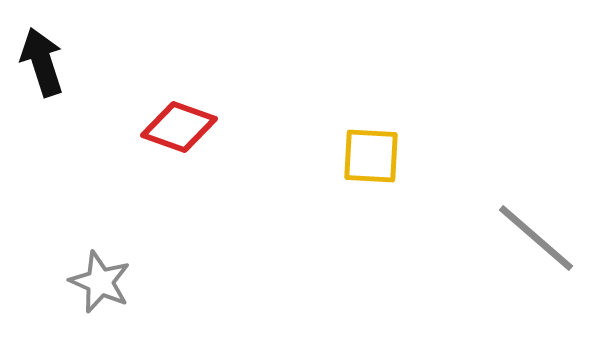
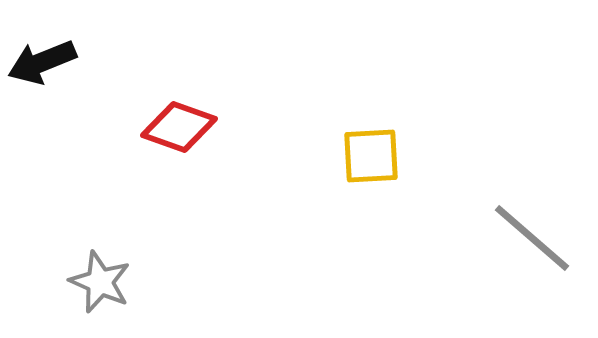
black arrow: rotated 94 degrees counterclockwise
yellow square: rotated 6 degrees counterclockwise
gray line: moved 4 px left
